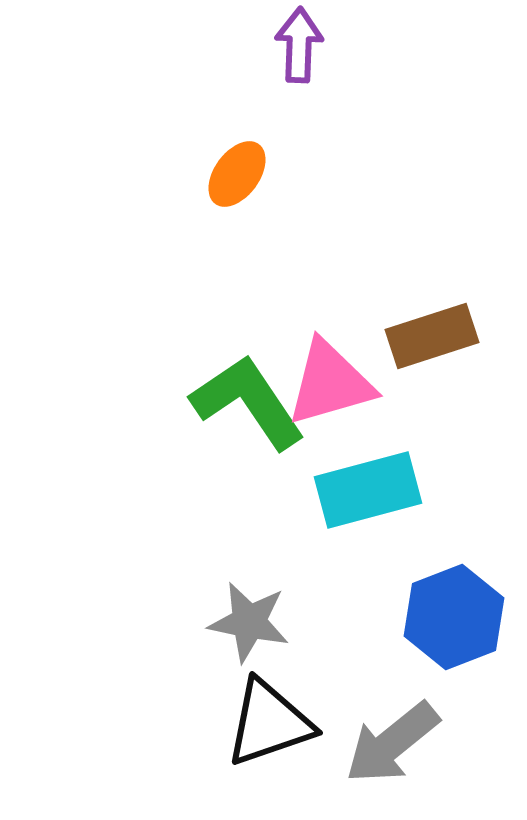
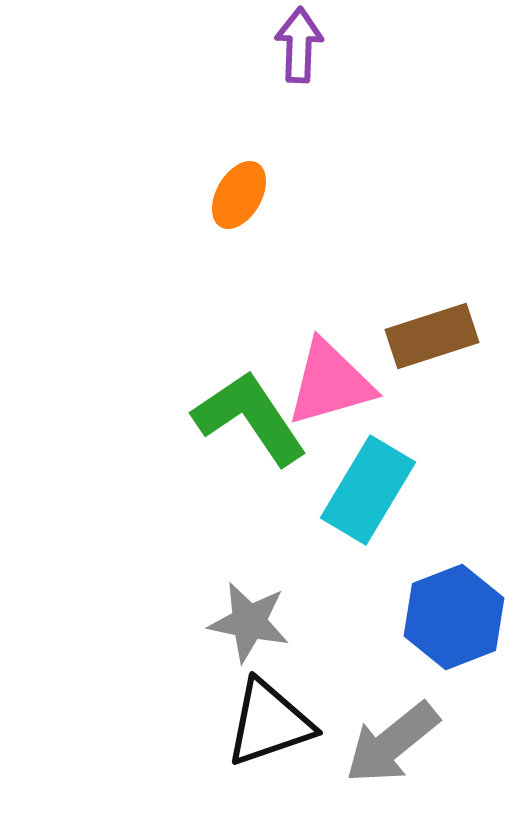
orange ellipse: moved 2 px right, 21 px down; rotated 6 degrees counterclockwise
green L-shape: moved 2 px right, 16 px down
cyan rectangle: rotated 44 degrees counterclockwise
